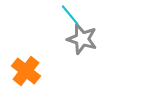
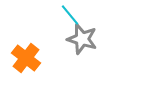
orange cross: moved 13 px up
